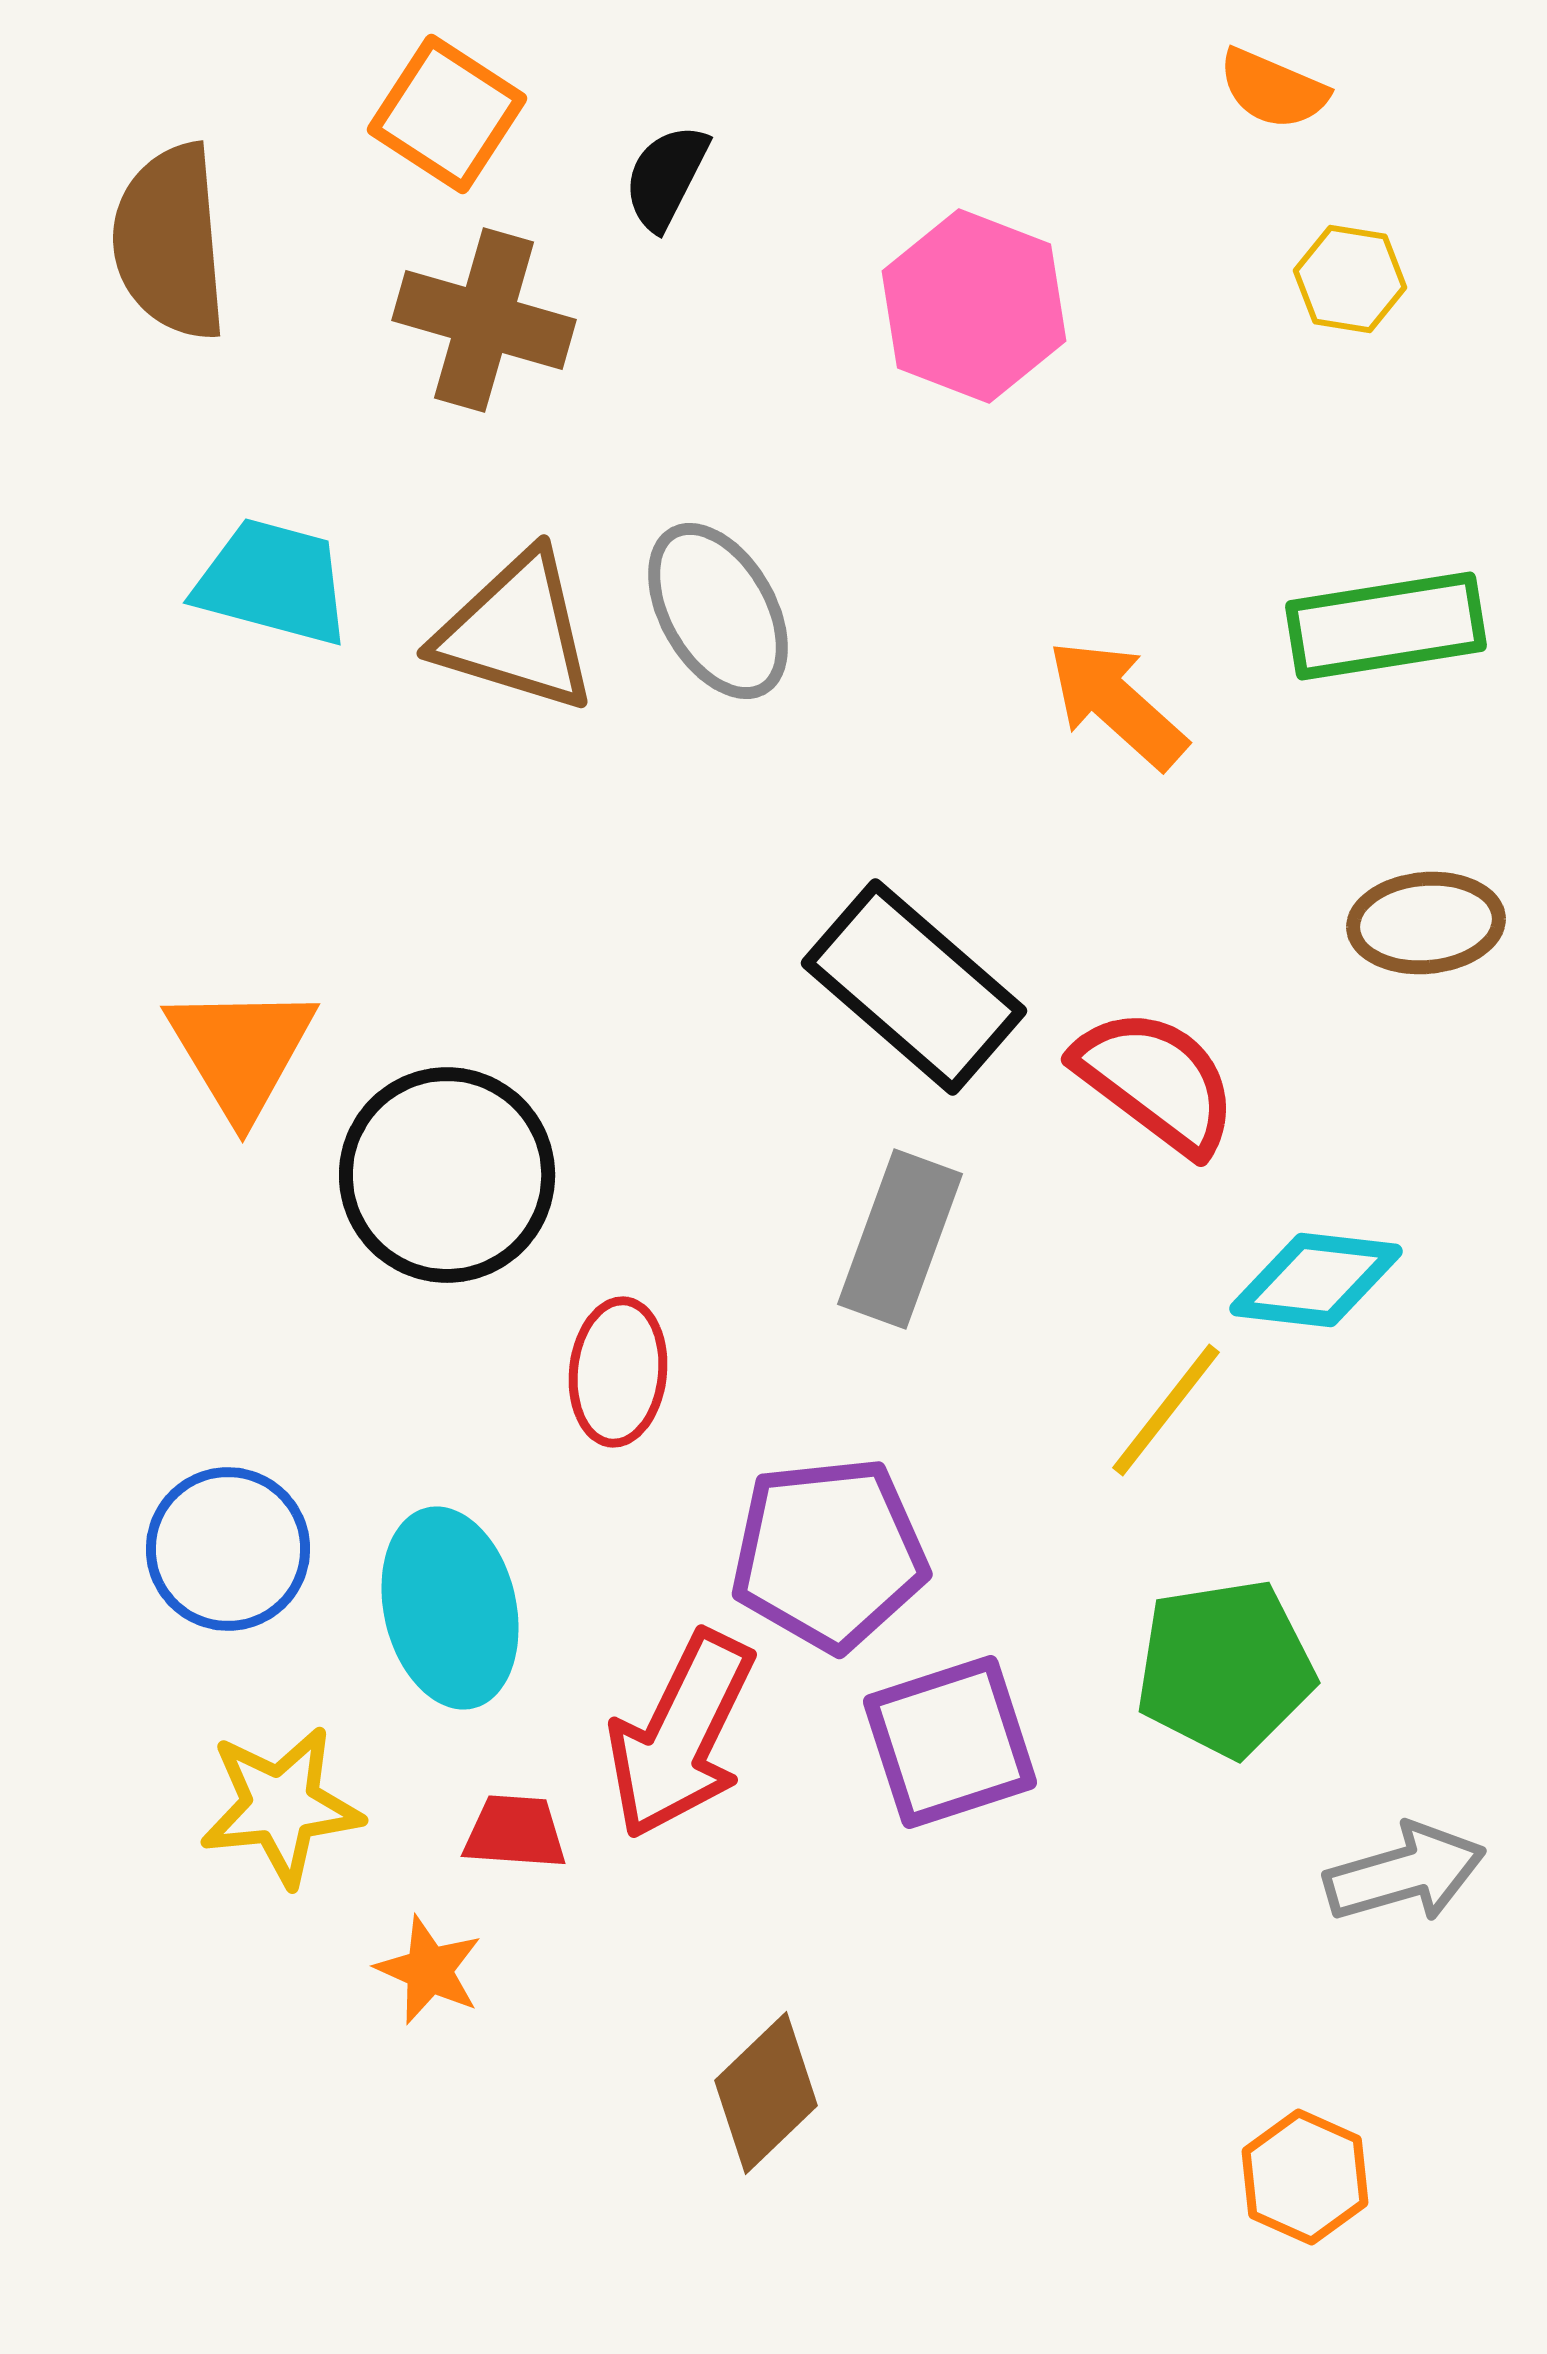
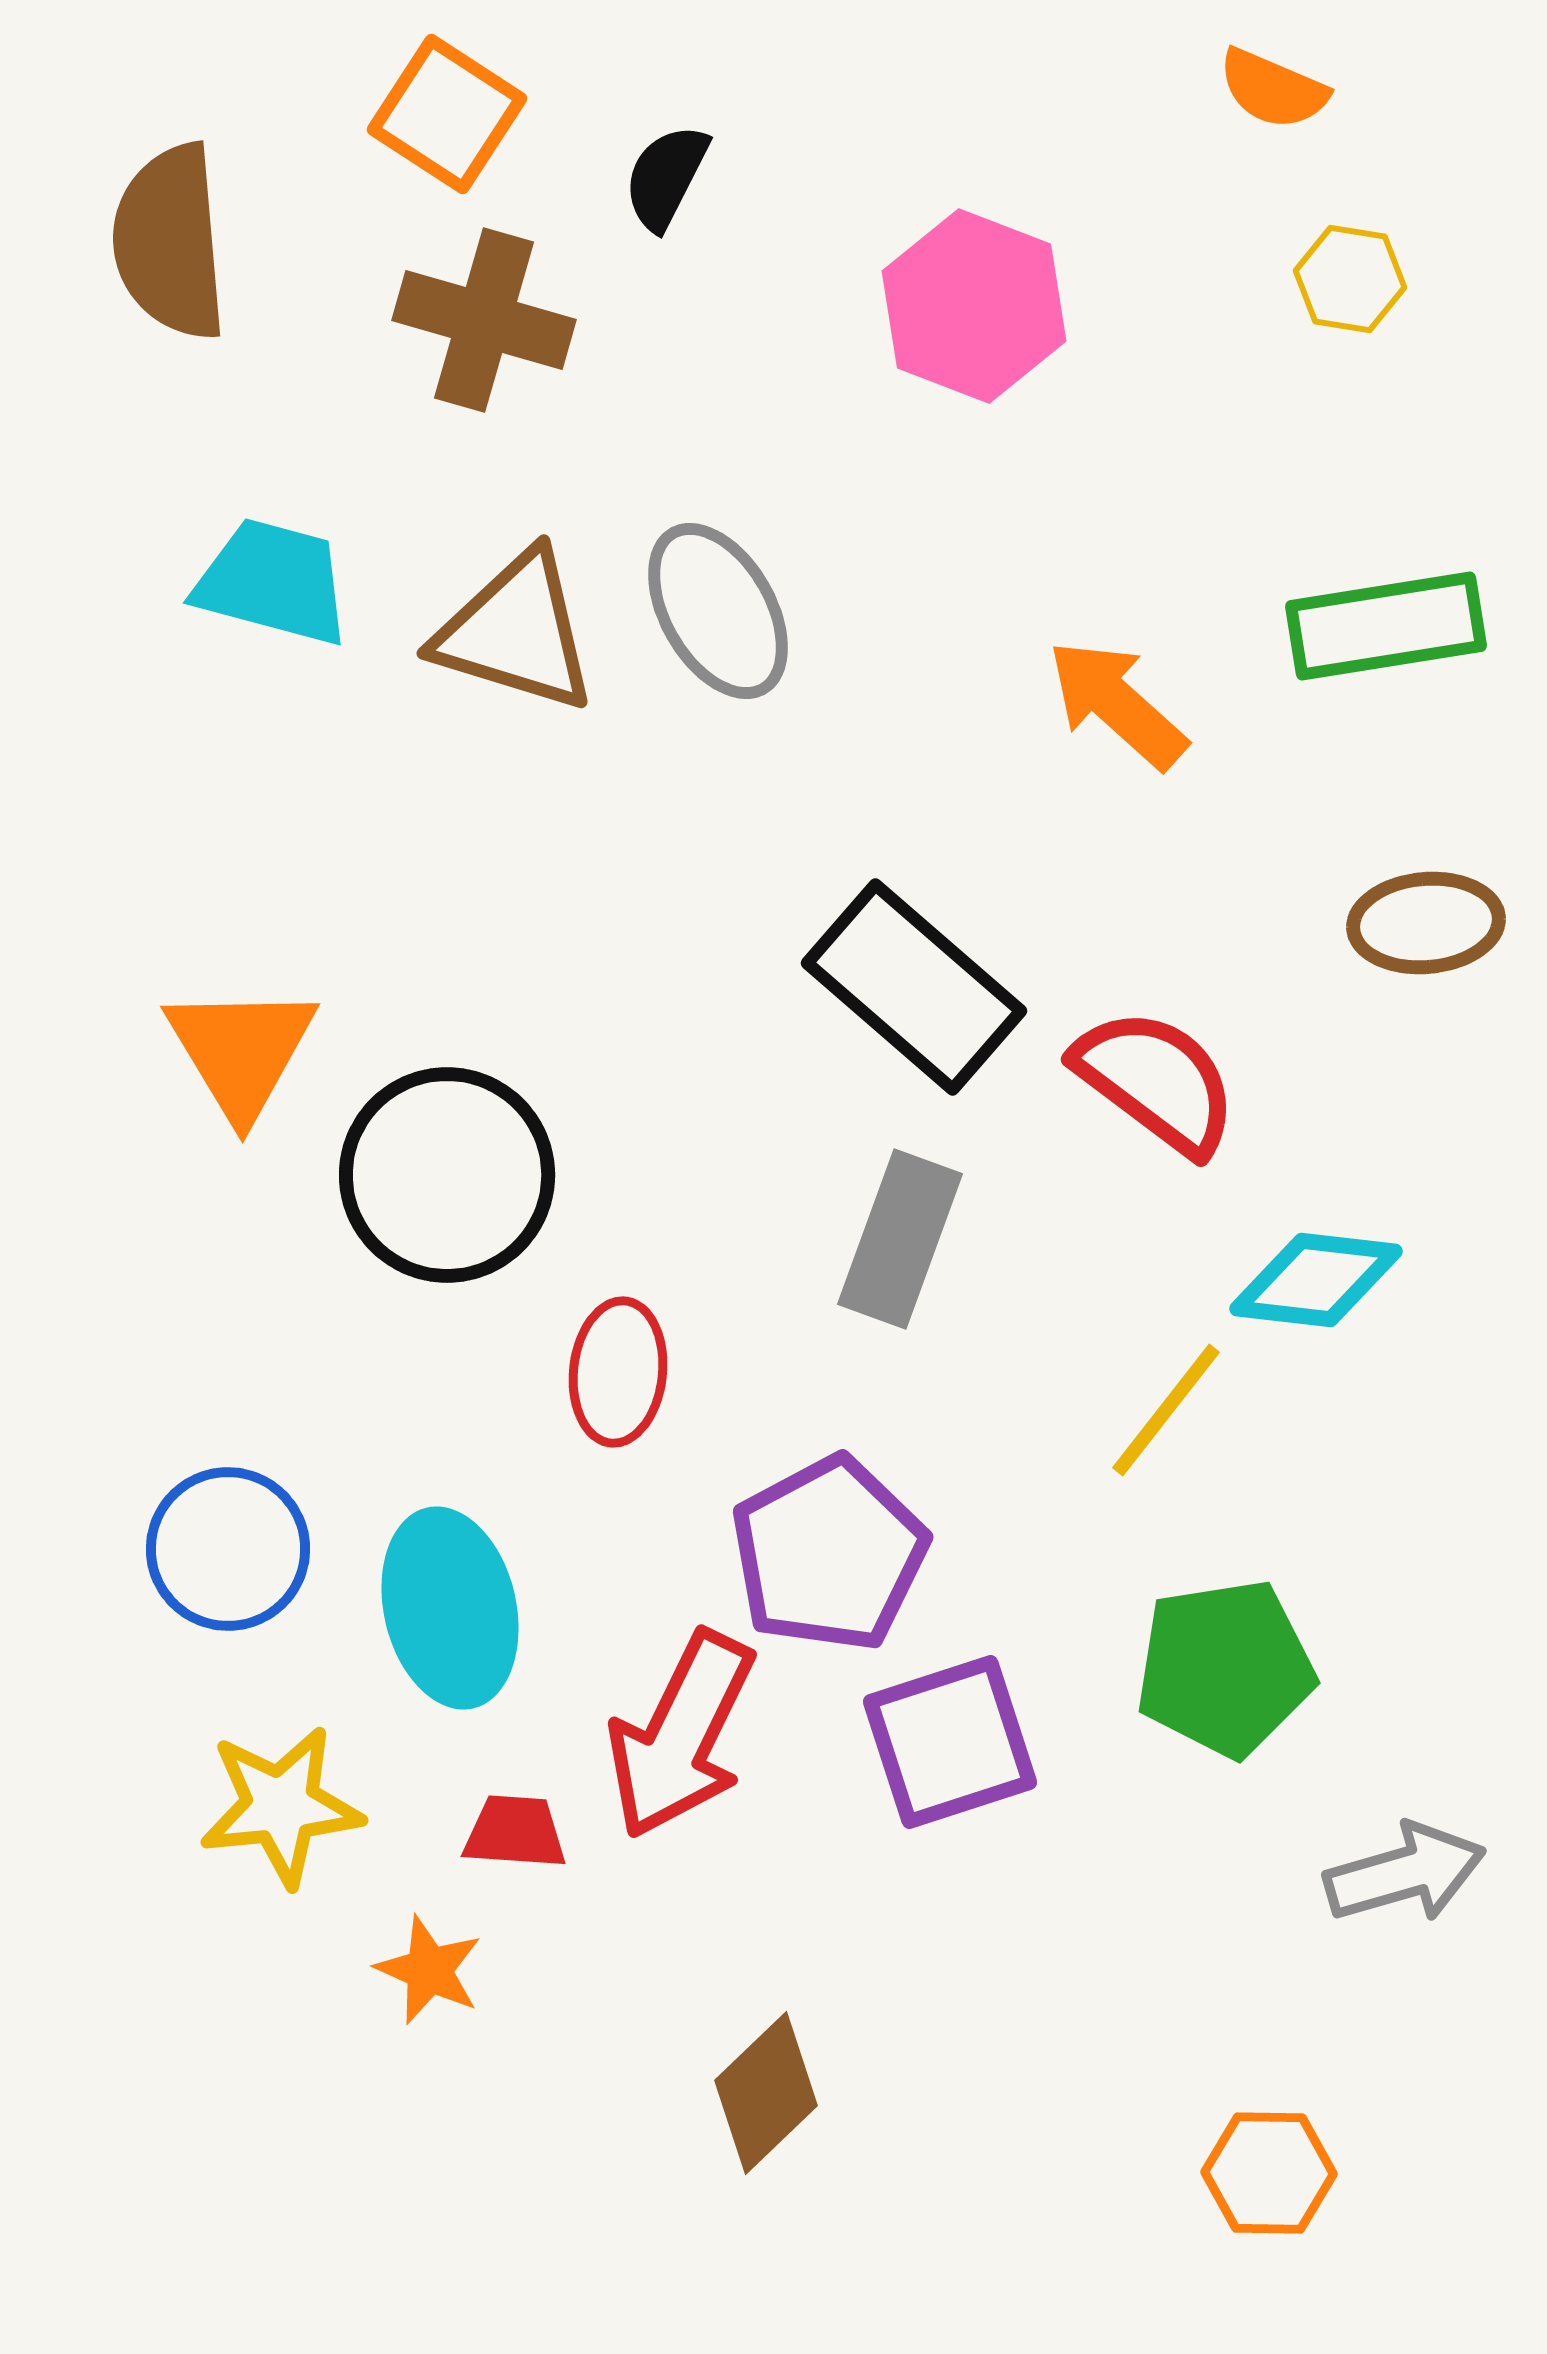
purple pentagon: rotated 22 degrees counterclockwise
orange hexagon: moved 36 px left, 4 px up; rotated 23 degrees counterclockwise
